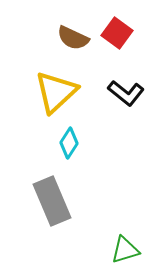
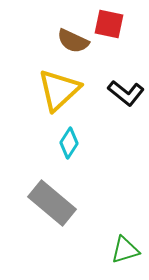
red square: moved 8 px left, 9 px up; rotated 24 degrees counterclockwise
brown semicircle: moved 3 px down
yellow triangle: moved 3 px right, 2 px up
gray rectangle: moved 2 px down; rotated 27 degrees counterclockwise
